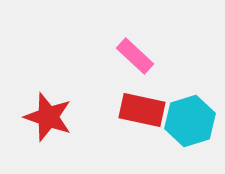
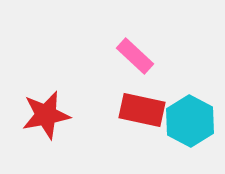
red star: moved 2 px left, 2 px up; rotated 30 degrees counterclockwise
cyan hexagon: rotated 15 degrees counterclockwise
